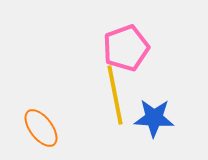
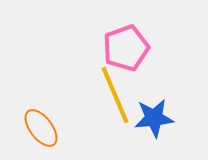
yellow line: rotated 12 degrees counterclockwise
blue star: rotated 9 degrees counterclockwise
